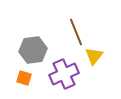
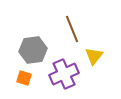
brown line: moved 4 px left, 3 px up
